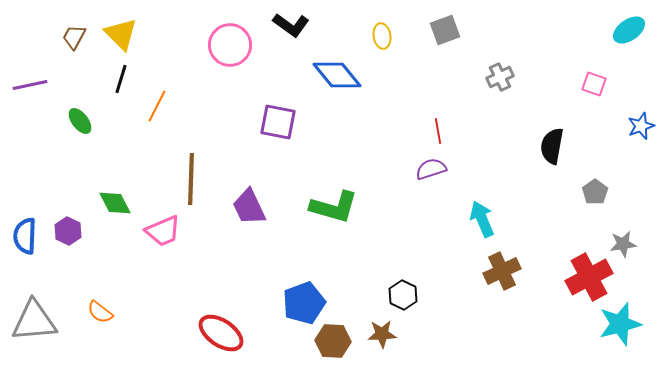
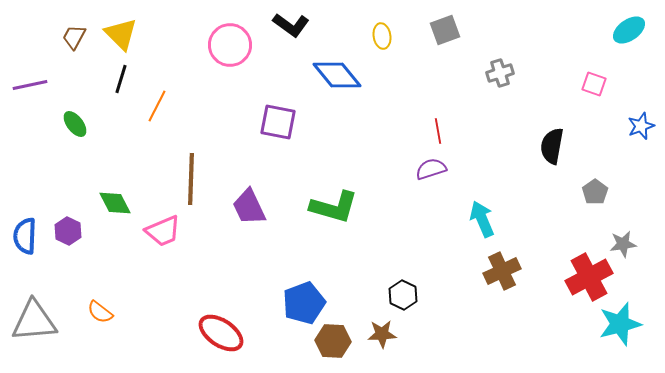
gray cross: moved 4 px up; rotated 8 degrees clockwise
green ellipse: moved 5 px left, 3 px down
